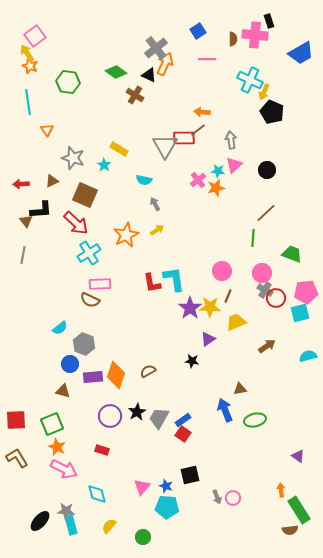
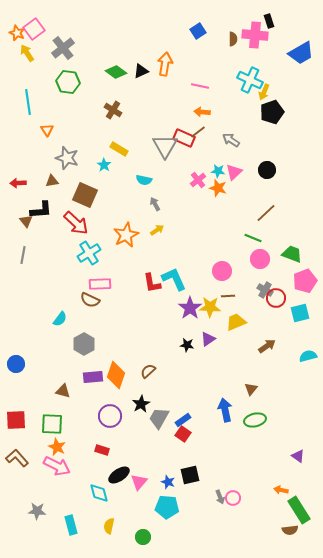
pink square at (35, 36): moved 1 px left, 7 px up
gray cross at (156, 48): moved 93 px left
pink line at (207, 59): moved 7 px left, 27 px down; rotated 12 degrees clockwise
orange arrow at (165, 64): rotated 15 degrees counterclockwise
orange star at (30, 66): moved 13 px left, 33 px up
black triangle at (149, 75): moved 8 px left, 4 px up; rotated 49 degrees counterclockwise
brown cross at (135, 95): moved 22 px left, 15 px down
black pentagon at (272, 112): rotated 30 degrees clockwise
brown line at (198, 130): moved 2 px down
red rectangle at (184, 138): rotated 25 degrees clockwise
gray arrow at (231, 140): rotated 48 degrees counterclockwise
gray star at (73, 158): moved 6 px left
pink triangle at (234, 165): moved 7 px down
brown triangle at (52, 181): rotated 16 degrees clockwise
red arrow at (21, 184): moved 3 px left, 1 px up
orange star at (216, 188): moved 2 px right; rotated 30 degrees clockwise
green line at (253, 238): rotated 72 degrees counterclockwise
pink circle at (262, 273): moved 2 px left, 14 px up
cyan L-shape at (174, 279): rotated 16 degrees counterclockwise
pink pentagon at (306, 292): moved 1 px left, 11 px up; rotated 15 degrees counterclockwise
brown line at (228, 296): rotated 64 degrees clockwise
cyan semicircle at (60, 328): moved 9 px up; rotated 14 degrees counterclockwise
gray hexagon at (84, 344): rotated 10 degrees clockwise
black star at (192, 361): moved 5 px left, 16 px up
blue circle at (70, 364): moved 54 px left
brown semicircle at (148, 371): rotated 14 degrees counterclockwise
brown triangle at (240, 389): moved 11 px right; rotated 40 degrees counterclockwise
blue arrow at (225, 410): rotated 10 degrees clockwise
black star at (137, 412): moved 4 px right, 8 px up
green square at (52, 424): rotated 25 degrees clockwise
brown L-shape at (17, 458): rotated 10 degrees counterclockwise
pink arrow at (64, 469): moved 7 px left, 3 px up
blue star at (166, 486): moved 2 px right, 4 px up
pink triangle at (142, 487): moved 3 px left, 5 px up
orange arrow at (281, 490): rotated 72 degrees counterclockwise
cyan diamond at (97, 494): moved 2 px right, 1 px up
gray arrow at (217, 497): moved 3 px right
gray star at (66, 511): moved 29 px left
black ellipse at (40, 521): moved 79 px right, 46 px up; rotated 15 degrees clockwise
yellow semicircle at (109, 526): rotated 28 degrees counterclockwise
